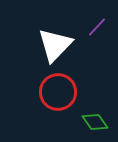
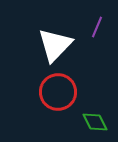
purple line: rotated 20 degrees counterclockwise
green diamond: rotated 8 degrees clockwise
